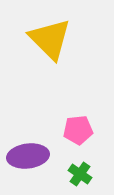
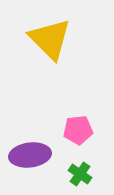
purple ellipse: moved 2 px right, 1 px up
